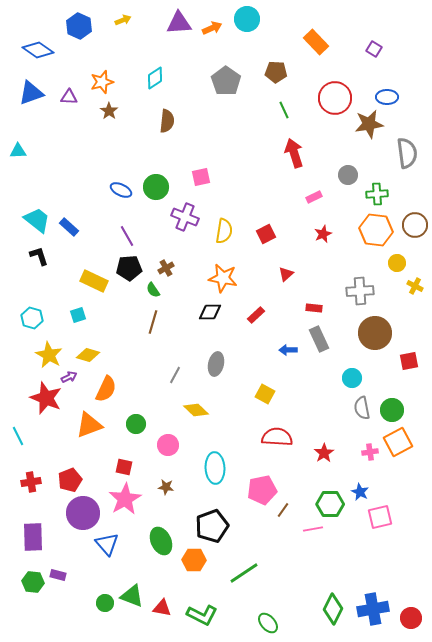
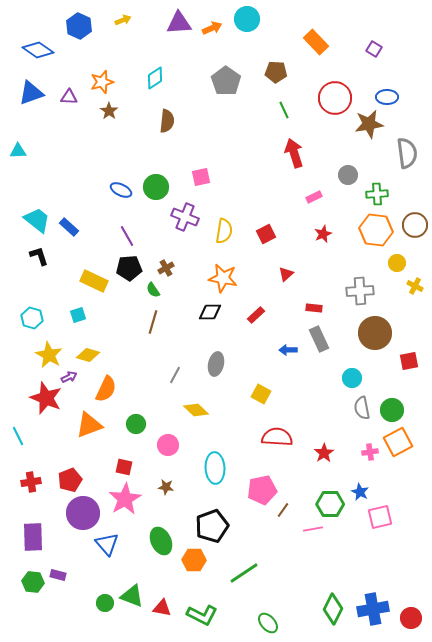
yellow square at (265, 394): moved 4 px left
